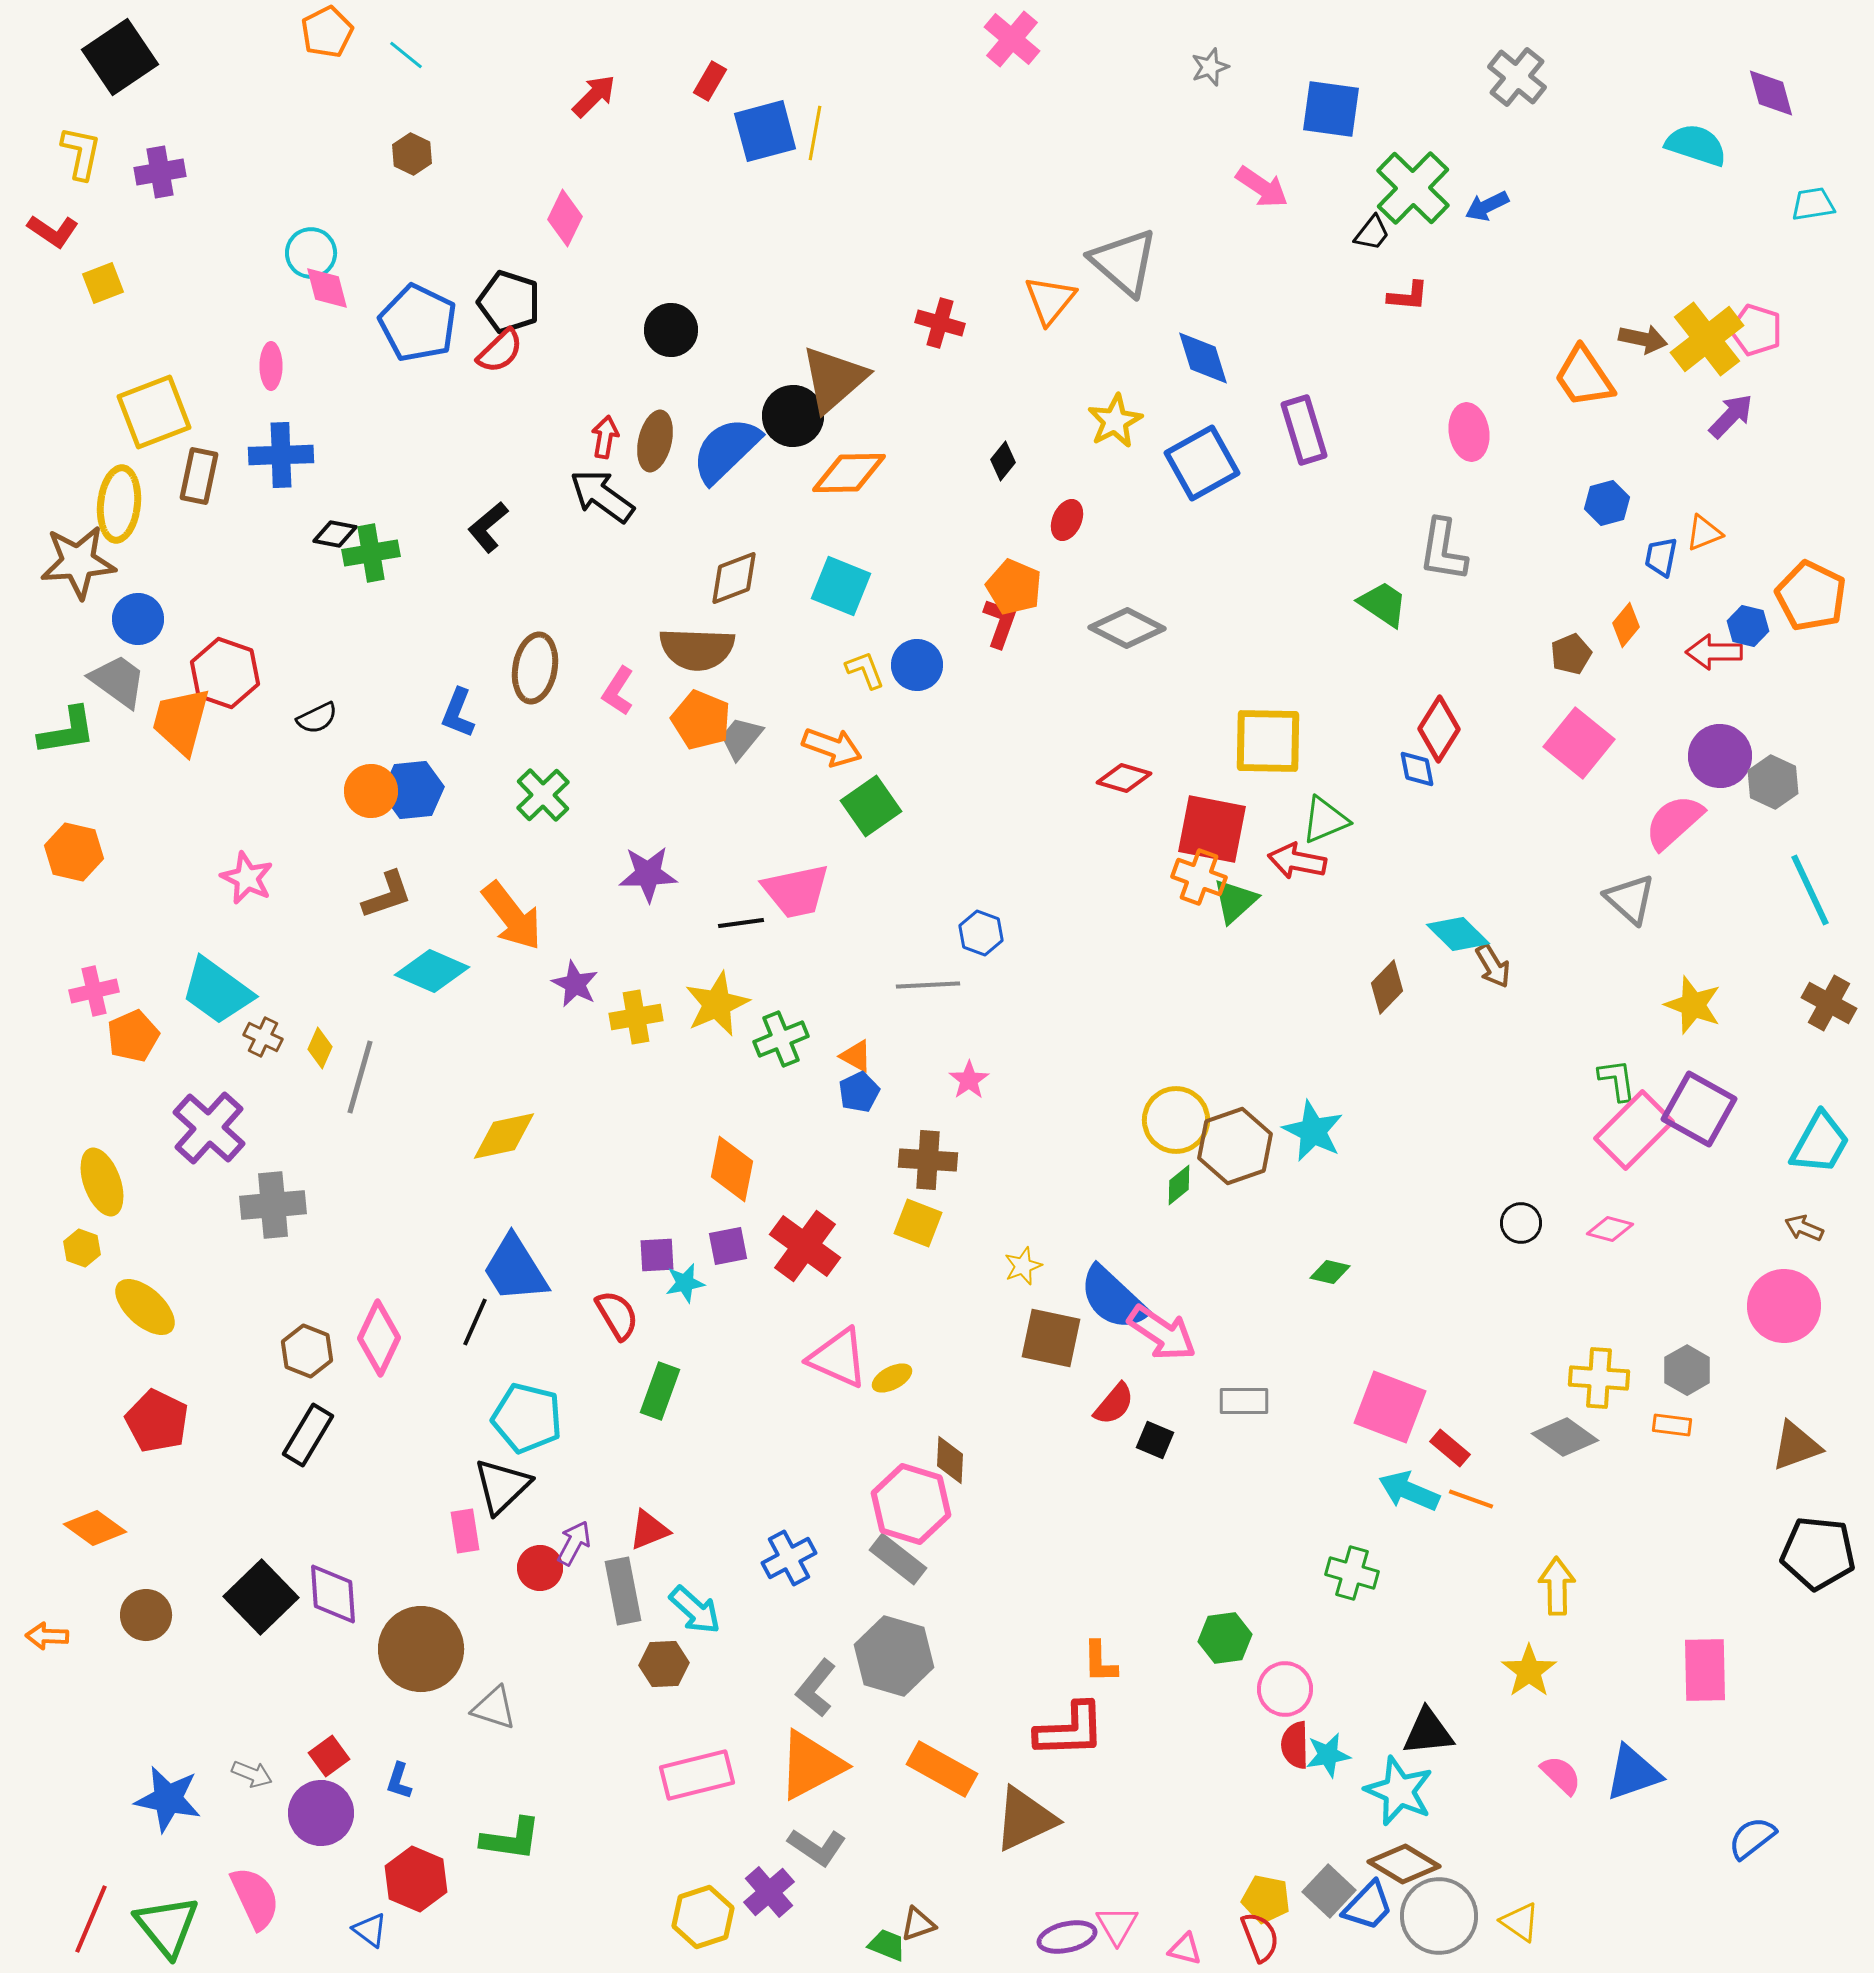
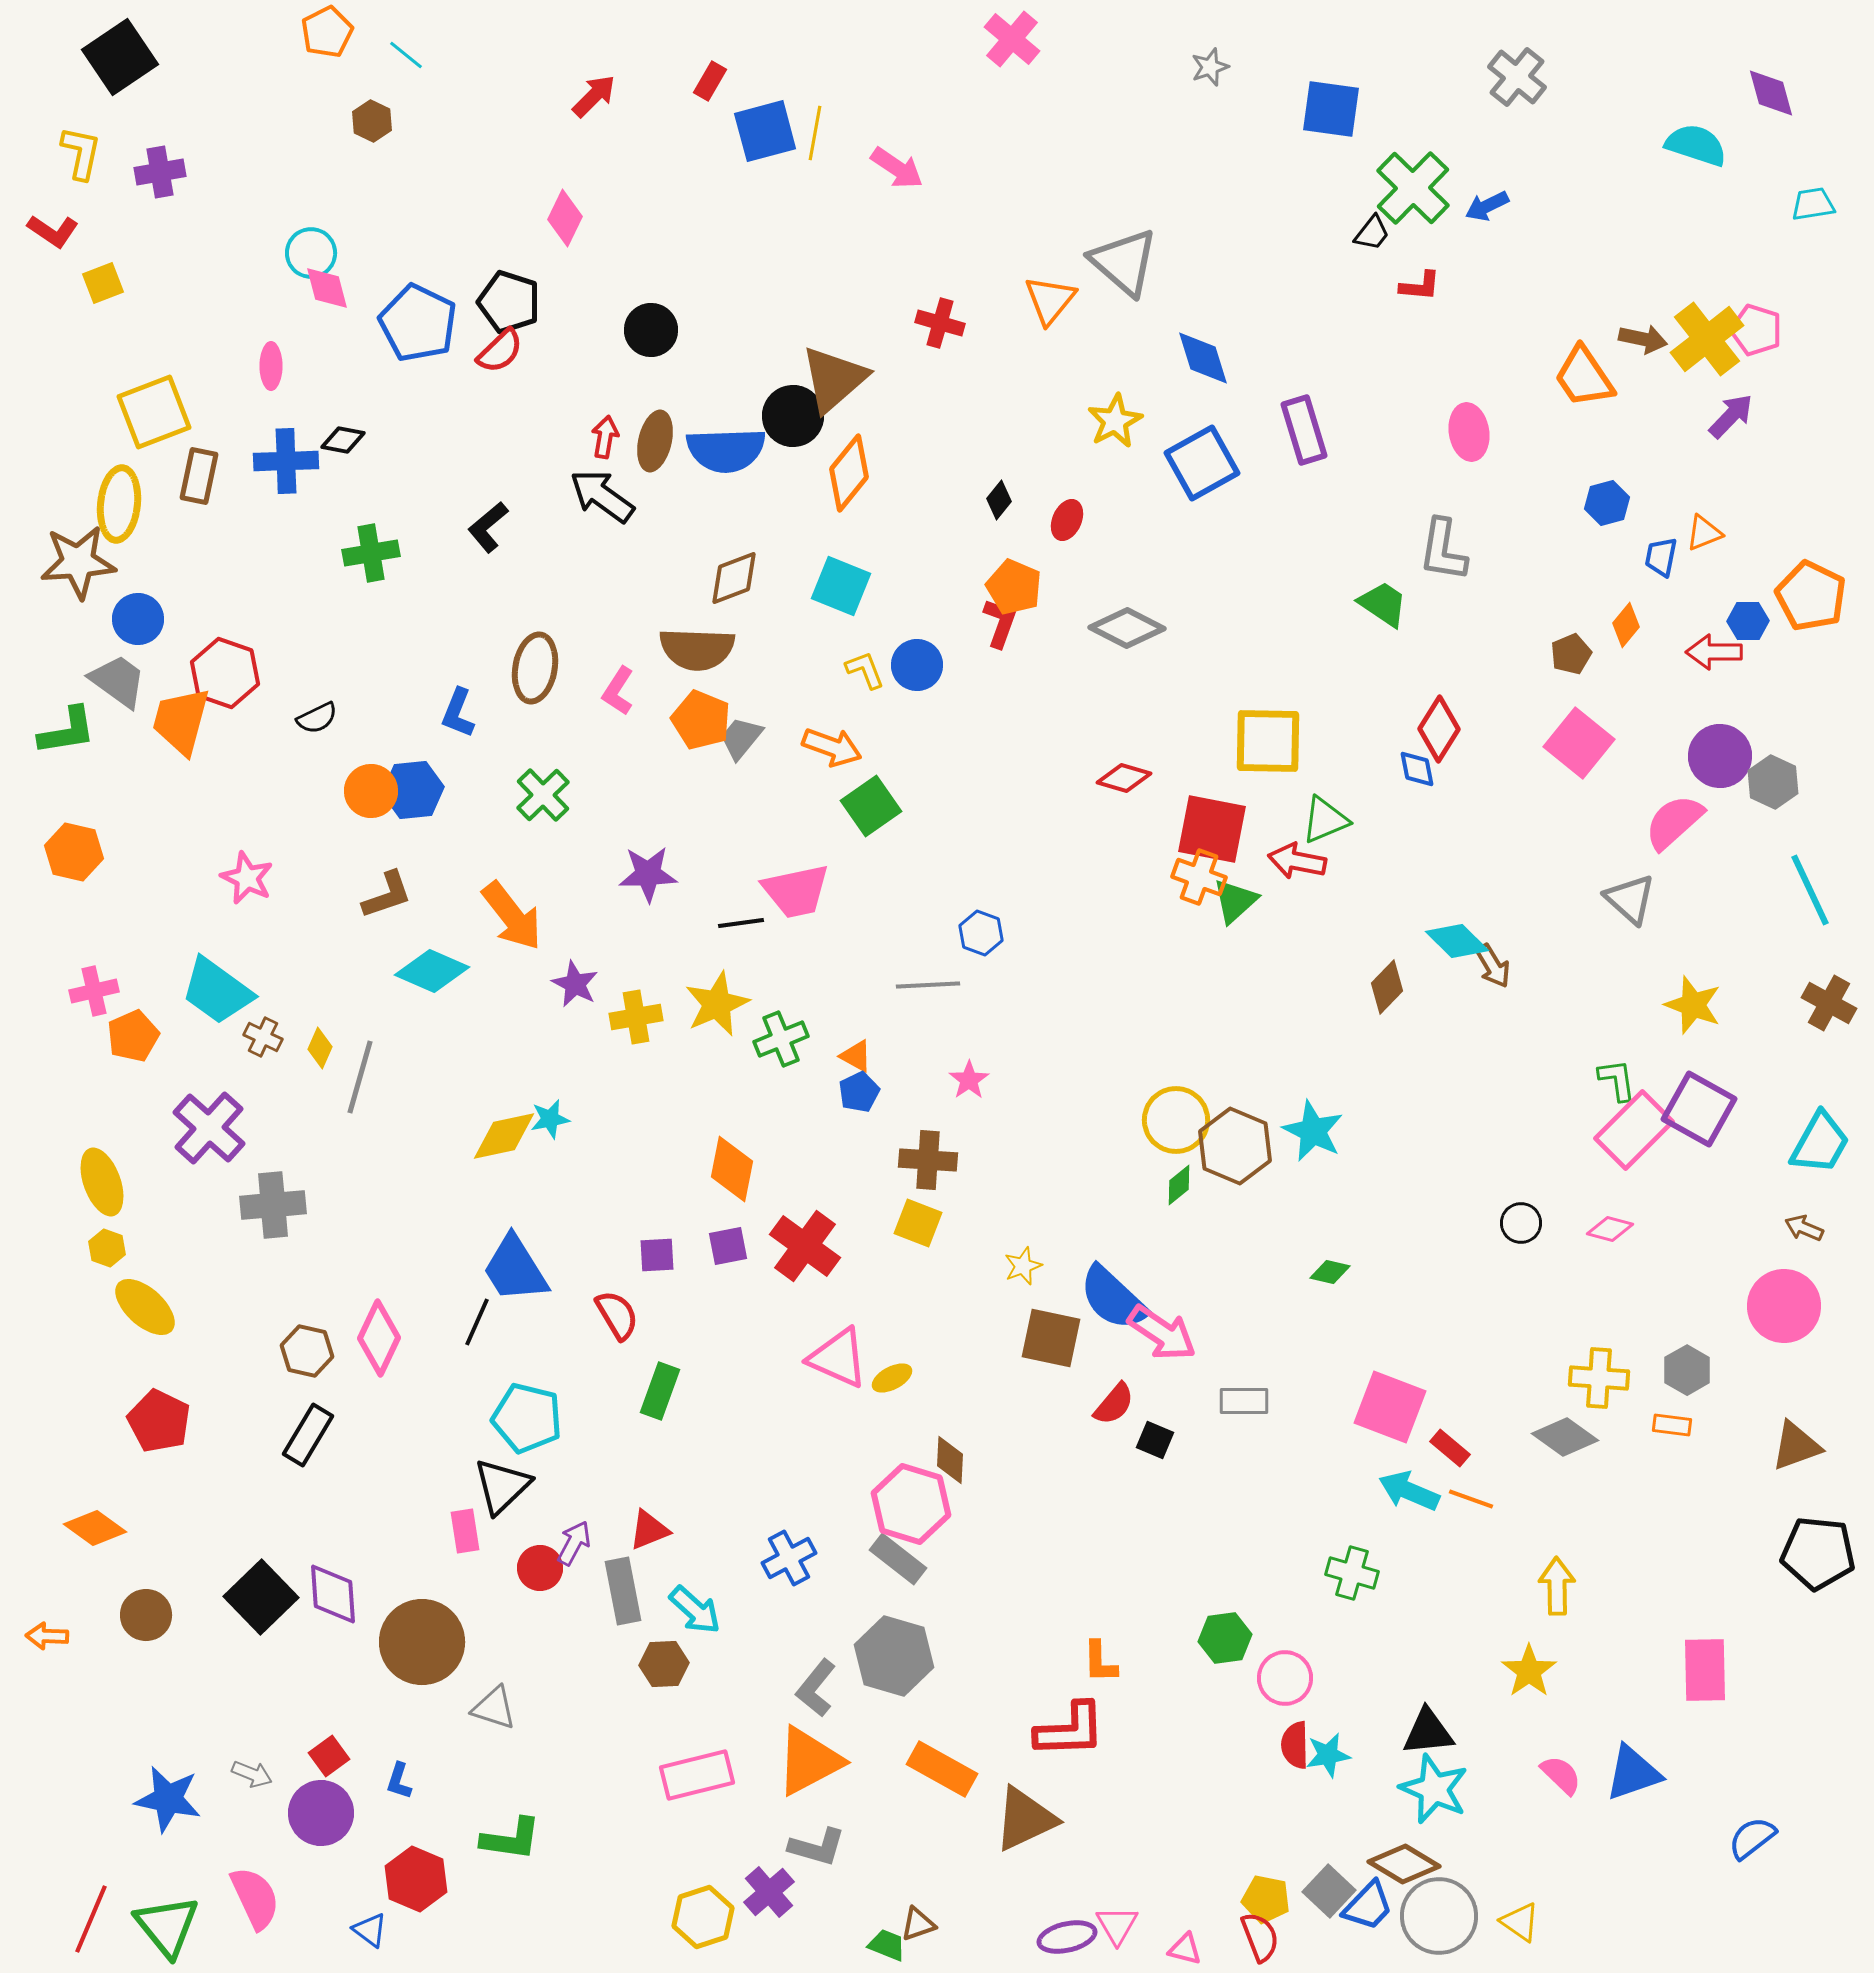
brown hexagon at (412, 154): moved 40 px left, 33 px up
pink arrow at (1262, 187): moved 365 px left, 19 px up
red L-shape at (1408, 296): moved 12 px right, 10 px up
black circle at (671, 330): moved 20 px left
blue semicircle at (726, 450): rotated 138 degrees counterclockwise
blue cross at (281, 455): moved 5 px right, 6 px down
black diamond at (1003, 461): moved 4 px left, 39 px down
orange diamond at (849, 473): rotated 50 degrees counterclockwise
black diamond at (335, 534): moved 8 px right, 94 px up
blue hexagon at (1748, 626): moved 5 px up; rotated 15 degrees counterclockwise
cyan diamond at (1458, 934): moved 1 px left, 7 px down
brown hexagon at (1235, 1146): rotated 18 degrees counterclockwise
yellow hexagon at (82, 1248): moved 25 px right
cyan star at (685, 1283): moved 135 px left, 164 px up
black line at (475, 1322): moved 2 px right
brown hexagon at (307, 1351): rotated 9 degrees counterclockwise
red pentagon at (157, 1421): moved 2 px right
brown circle at (421, 1649): moved 1 px right, 7 px up
pink circle at (1285, 1689): moved 11 px up
orange triangle at (811, 1765): moved 2 px left, 4 px up
cyan star at (1399, 1791): moved 35 px right, 2 px up
gray L-shape at (817, 1847): rotated 18 degrees counterclockwise
